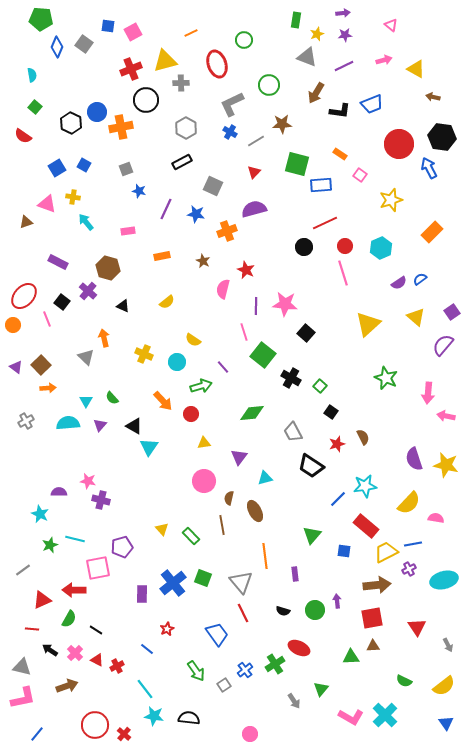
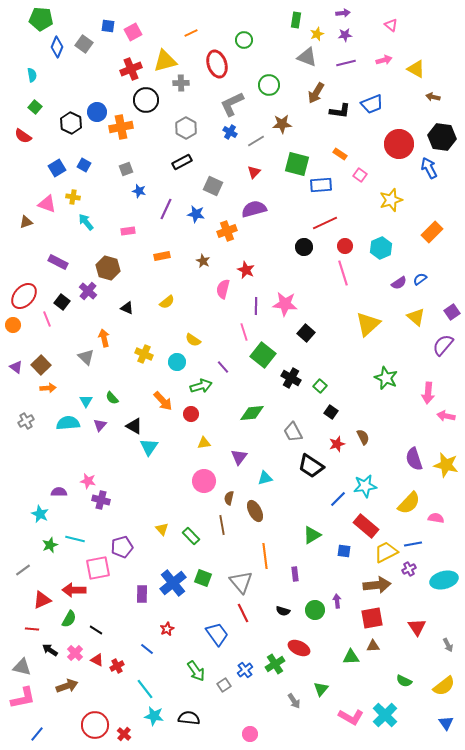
purple line at (344, 66): moved 2 px right, 3 px up; rotated 12 degrees clockwise
black triangle at (123, 306): moved 4 px right, 2 px down
green triangle at (312, 535): rotated 18 degrees clockwise
